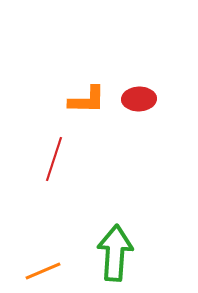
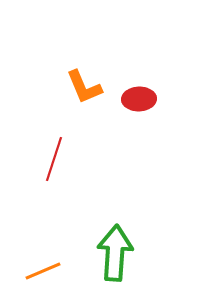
orange L-shape: moved 3 px left, 13 px up; rotated 66 degrees clockwise
